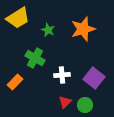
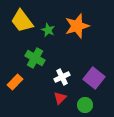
yellow trapezoid: moved 4 px right, 3 px down; rotated 85 degrees clockwise
orange star: moved 6 px left, 3 px up
white cross: moved 2 px down; rotated 21 degrees counterclockwise
red triangle: moved 5 px left, 4 px up
